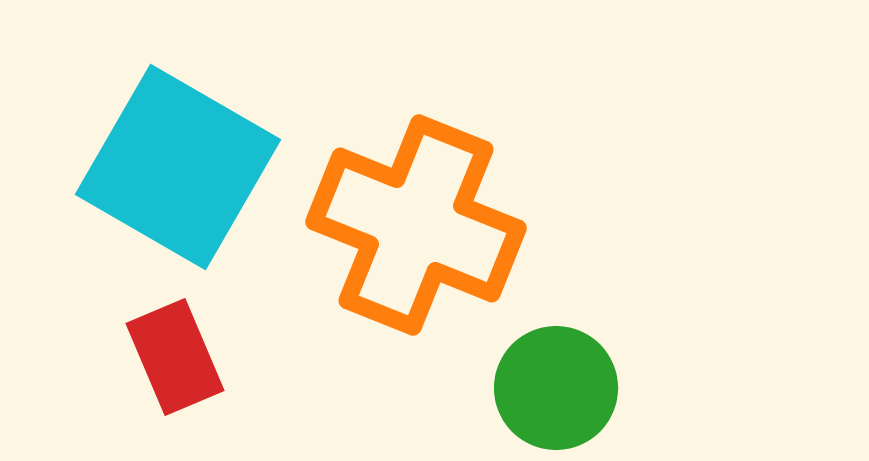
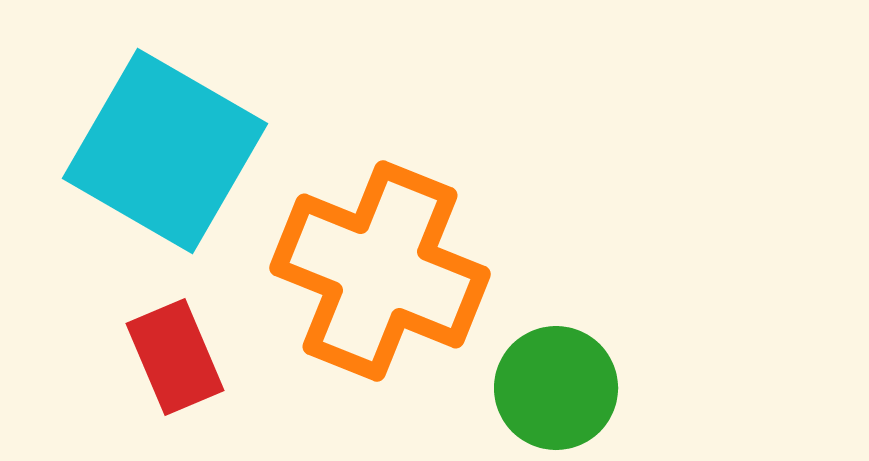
cyan square: moved 13 px left, 16 px up
orange cross: moved 36 px left, 46 px down
